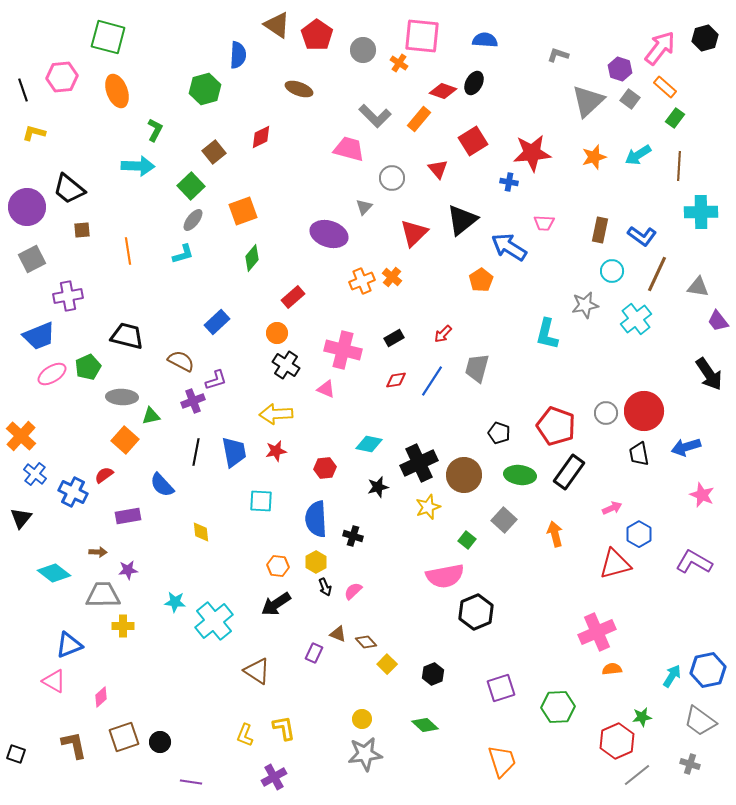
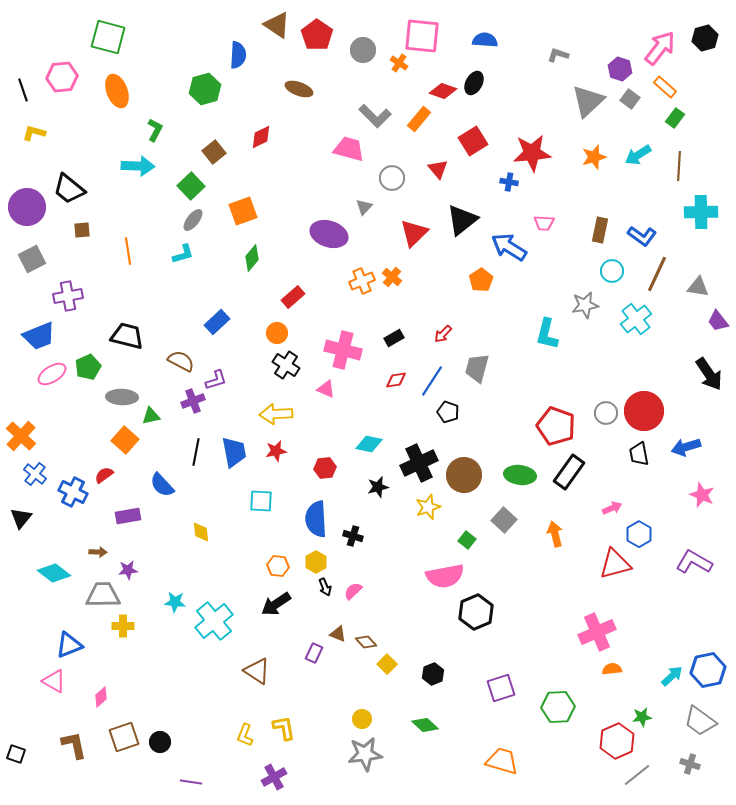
black pentagon at (499, 433): moved 51 px left, 21 px up
cyan arrow at (672, 676): rotated 15 degrees clockwise
orange trapezoid at (502, 761): rotated 56 degrees counterclockwise
